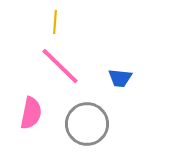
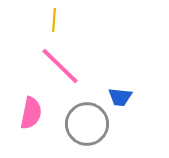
yellow line: moved 1 px left, 2 px up
blue trapezoid: moved 19 px down
